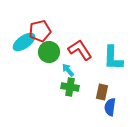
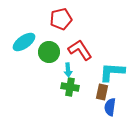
red pentagon: moved 21 px right, 12 px up
cyan L-shape: moved 1 px left, 14 px down; rotated 92 degrees clockwise
cyan arrow: rotated 144 degrees counterclockwise
